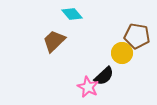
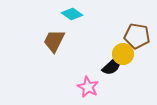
cyan diamond: rotated 15 degrees counterclockwise
brown trapezoid: rotated 20 degrees counterclockwise
yellow circle: moved 1 px right, 1 px down
black semicircle: moved 8 px right, 10 px up
